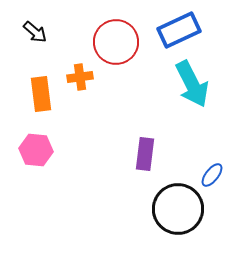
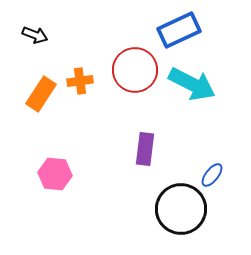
black arrow: moved 3 px down; rotated 20 degrees counterclockwise
red circle: moved 19 px right, 28 px down
orange cross: moved 4 px down
cyan arrow: rotated 36 degrees counterclockwise
orange rectangle: rotated 40 degrees clockwise
pink hexagon: moved 19 px right, 24 px down
purple rectangle: moved 5 px up
black circle: moved 3 px right
